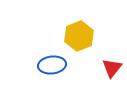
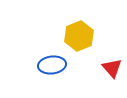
red triangle: rotated 20 degrees counterclockwise
